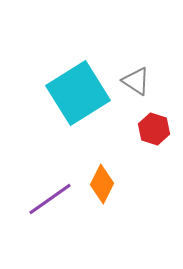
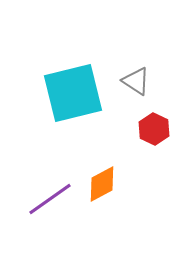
cyan square: moved 5 px left; rotated 18 degrees clockwise
red hexagon: rotated 8 degrees clockwise
orange diamond: rotated 36 degrees clockwise
